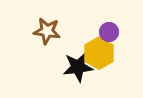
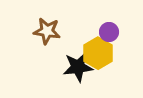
yellow hexagon: moved 1 px left
